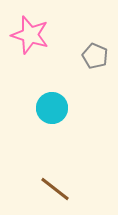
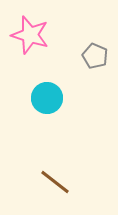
cyan circle: moved 5 px left, 10 px up
brown line: moved 7 px up
